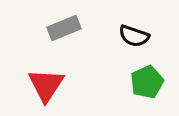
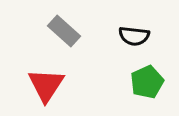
gray rectangle: moved 3 px down; rotated 64 degrees clockwise
black semicircle: rotated 12 degrees counterclockwise
